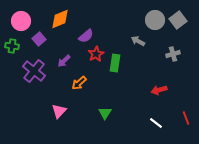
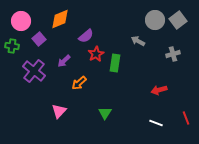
white line: rotated 16 degrees counterclockwise
